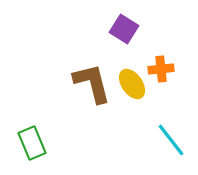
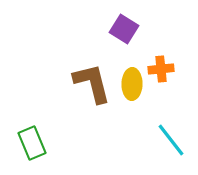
yellow ellipse: rotated 36 degrees clockwise
